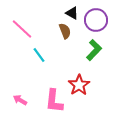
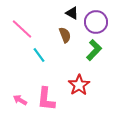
purple circle: moved 2 px down
brown semicircle: moved 4 px down
pink L-shape: moved 8 px left, 2 px up
